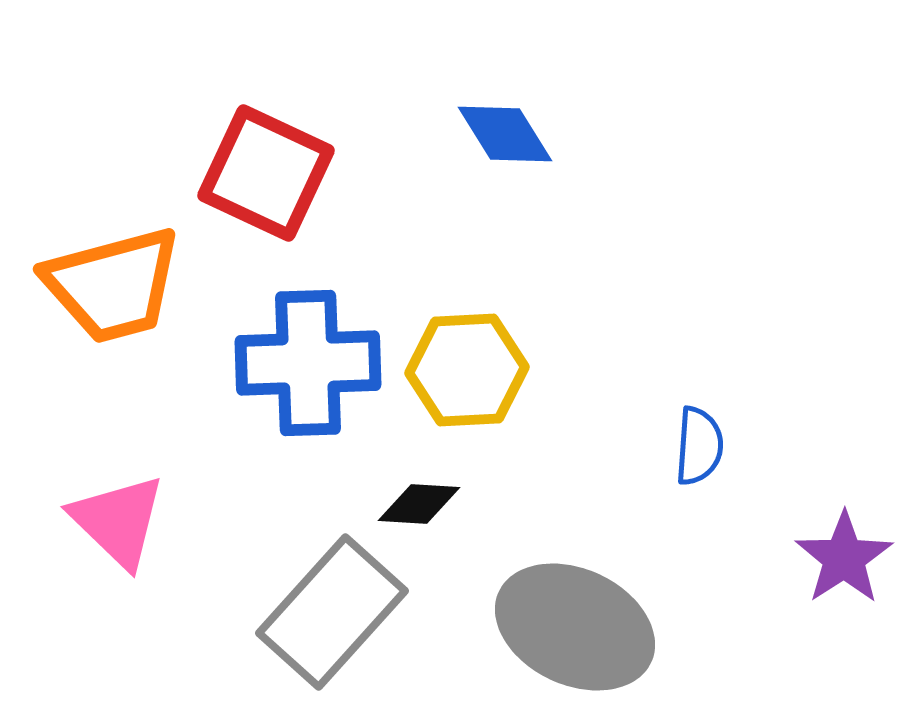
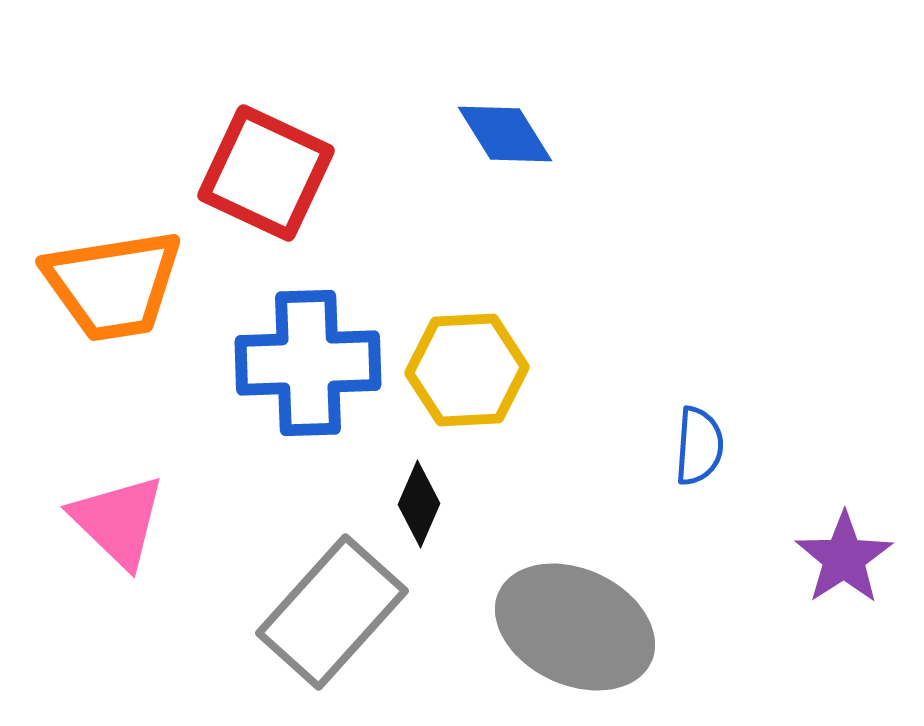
orange trapezoid: rotated 6 degrees clockwise
black diamond: rotated 70 degrees counterclockwise
